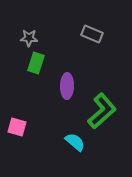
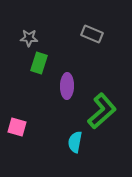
green rectangle: moved 3 px right
cyan semicircle: rotated 120 degrees counterclockwise
